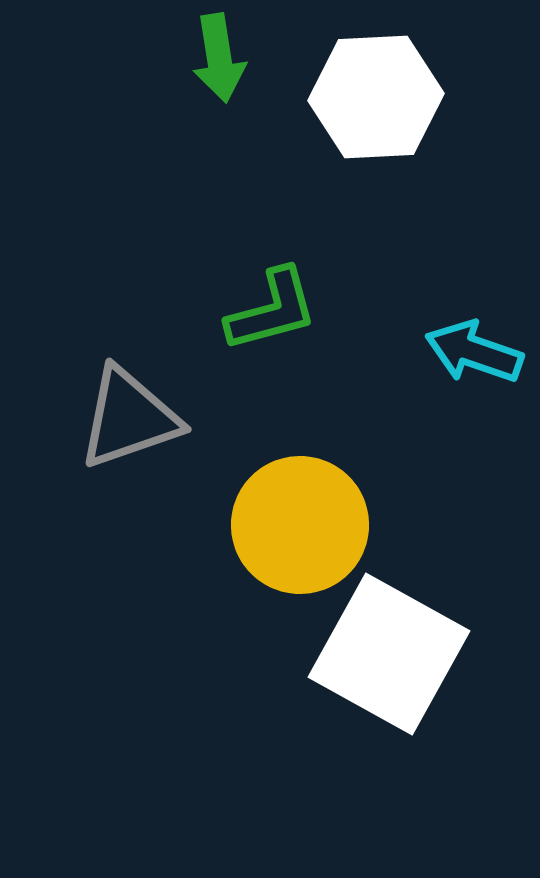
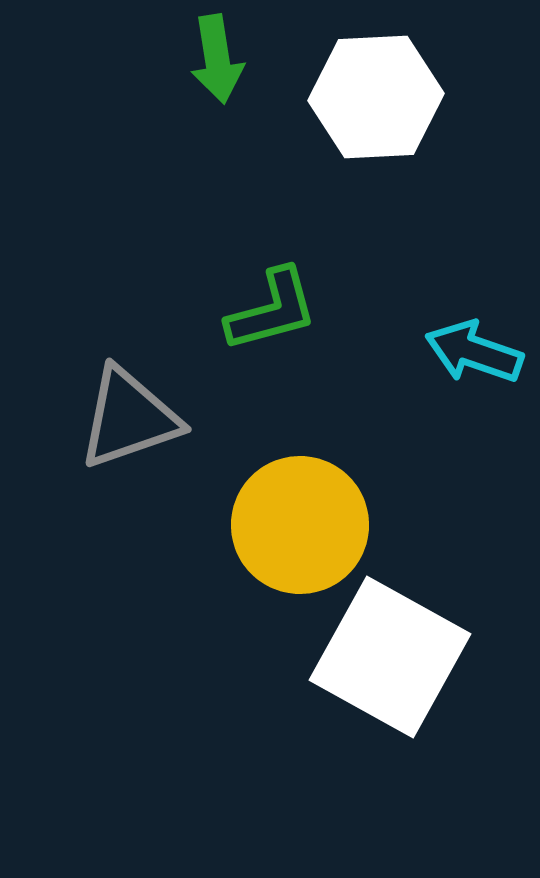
green arrow: moved 2 px left, 1 px down
white square: moved 1 px right, 3 px down
